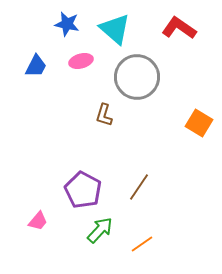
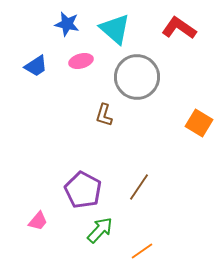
blue trapezoid: rotated 30 degrees clockwise
orange line: moved 7 px down
